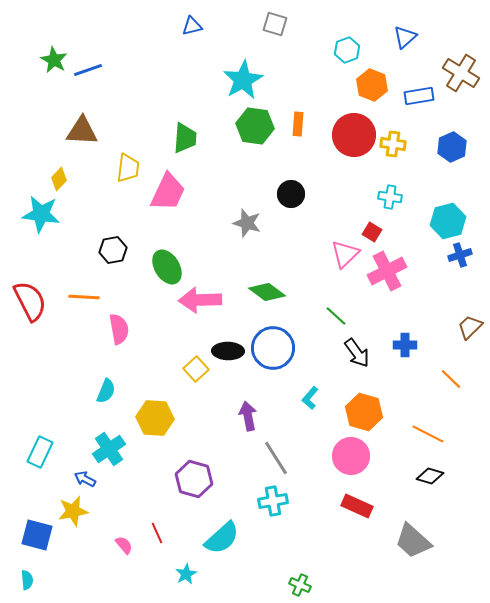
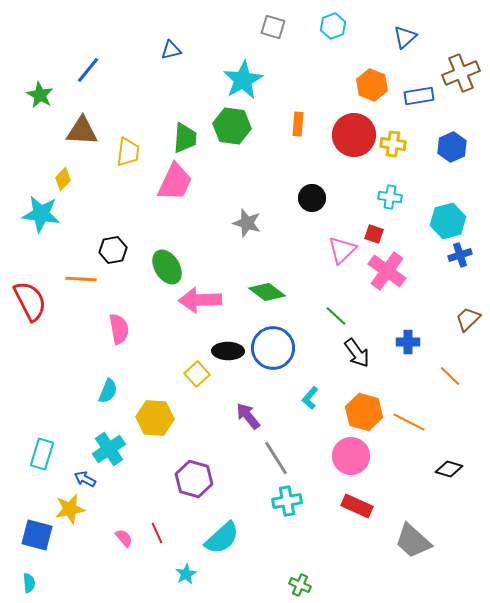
gray square at (275, 24): moved 2 px left, 3 px down
blue triangle at (192, 26): moved 21 px left, 24 px down
cyan hexagon at (347, 50): moved 14 px left, 24 px up
green star at (54, 60): moved 14 px left, 35 px down
blue line at (88, 70): rotated 32 degrees counterclockwise
brown cross at (461, 73): rotated 36 degrees clockwise
green hexagon at (255, 126): moved 23 px left
yellow trapezoid at (128, 168): moved 16 px up
yellow diamond at (59, 179): moved 4 px right
pink trapezoid at (168, 192): moved 7 px right, 10 px up
black circle at (291, 194): moved 21 px right, 4 px down
red square at (372, 232): moved 2 px right, 2 px down; rotated 12 degrees counterclockwise
pink triangle at (345, 254): moved 3 px left, 4 px up
pink cross at (387, 271): rotated 27 degrees counterclockwise
orange line at (84, 297): moved 3 px left, 18 px up
brown trapezoid at (470, 327): moved 2 px left, 8 px up
blue cross at (405, 345): moved 3 px right, 3 px up
yellow square at (196, 369): moved 1 px right, 5 px down
orange line at (451, 379): moved 1 px left, 3 px up
cyan semicircle at (106, 391): moved 2 px right
purple arrow at (248, 416): rotated 28 degrees counterclockwise
orange line at (428, 434): moved 19 px left, 12 px up
cyan rectangle at (40, 452): moved 2 px right, 2 px down; rotated 8 degrees counterclockwise
black diamond at (430, 476): moved 19 px right, 7 px up
cyan cross at (273, 501): moved 14 px right
yellow star at (73, 511): moved 3 px left, 2 px up
pink semicircle at (124, 545): moved 7 px up
cyan semicircle at (27, 580): moved 2 px right, 3 px down
